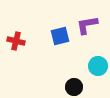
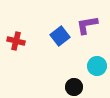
blue square: rotated 24 degrees counterclockwise
cyan circle: moved 1 px left
